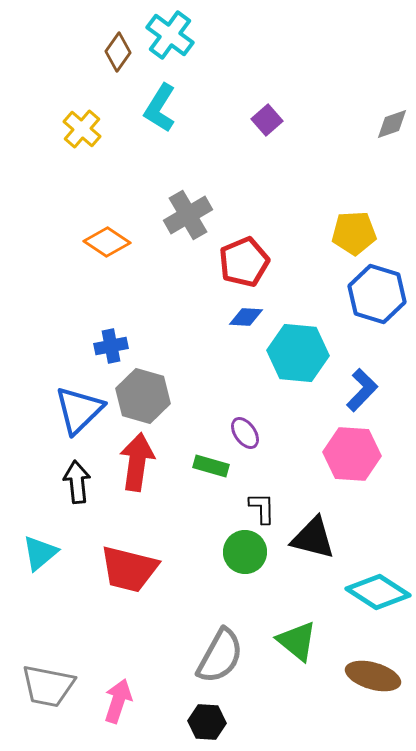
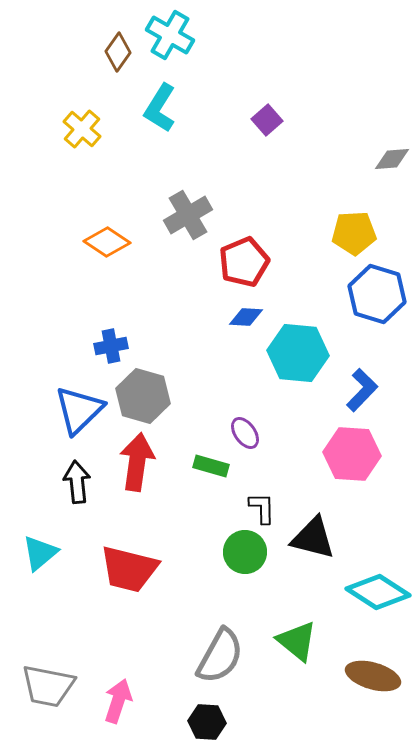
cyan cross: rotated 6 degrees counterclockwise
gray diamond: moved 35 px down; rotated 15 degrees clockwise
